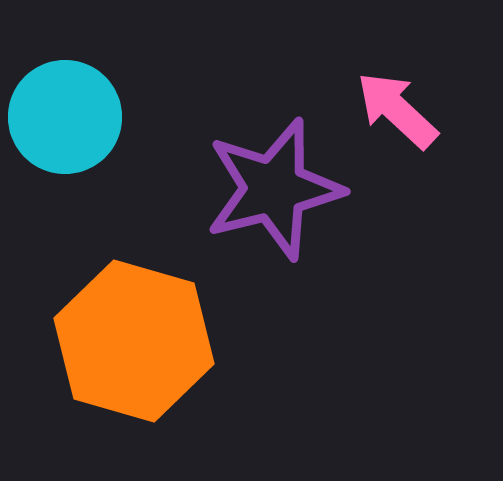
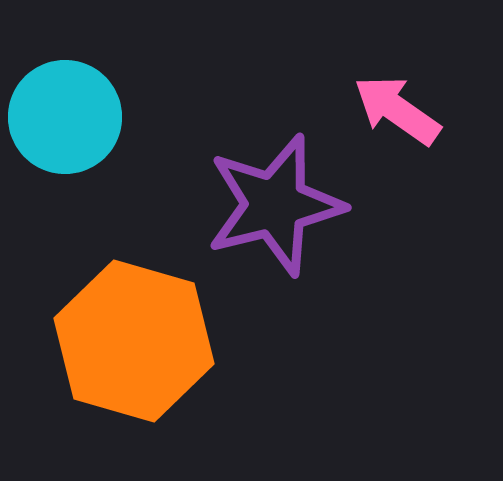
pink arrow: rotated 8 degrees counterclockwise
purple star: moved 1 px right, 16 px down
